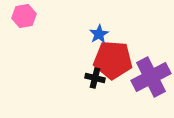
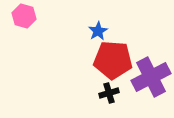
pink hexagon: rotated 25 degrees clockwise
blue star: moved 1 px left, 3 px up
black cross: moved 14 px right, 15 px down; rotated 30 degrees counterclockwise
